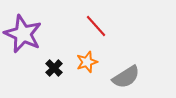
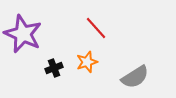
red line: moved 2 px down
black cross: rotated 24 degrees clockwise
gray semicircle: moved 9 px right
